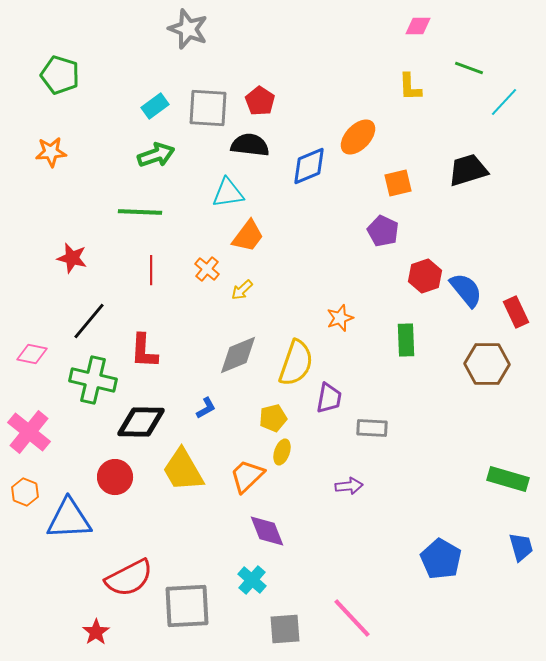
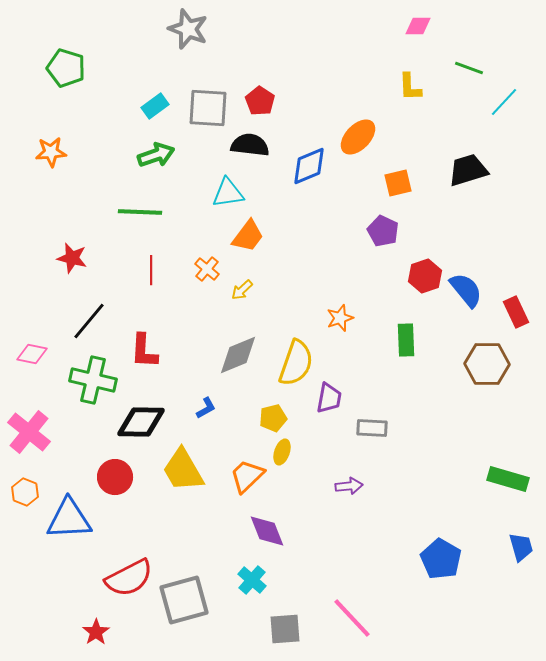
green pentagon at (60, 75): moved 6 px right, 7 px up
gray square at (187, 606): moved 3 px left, 6 px up; rotated 12 degrees counterclockwise
